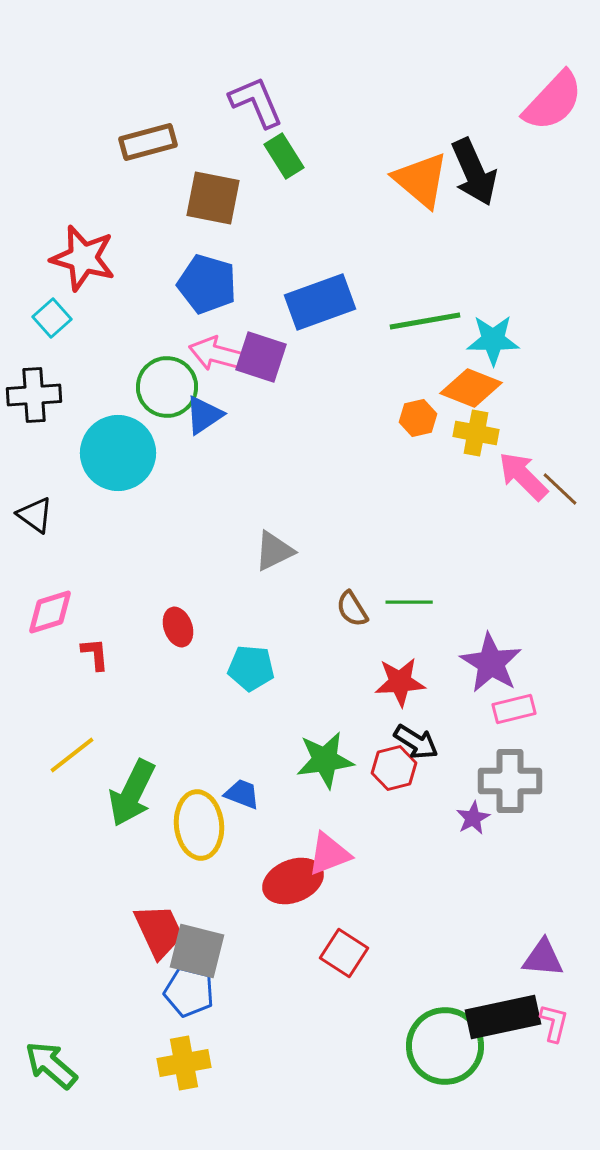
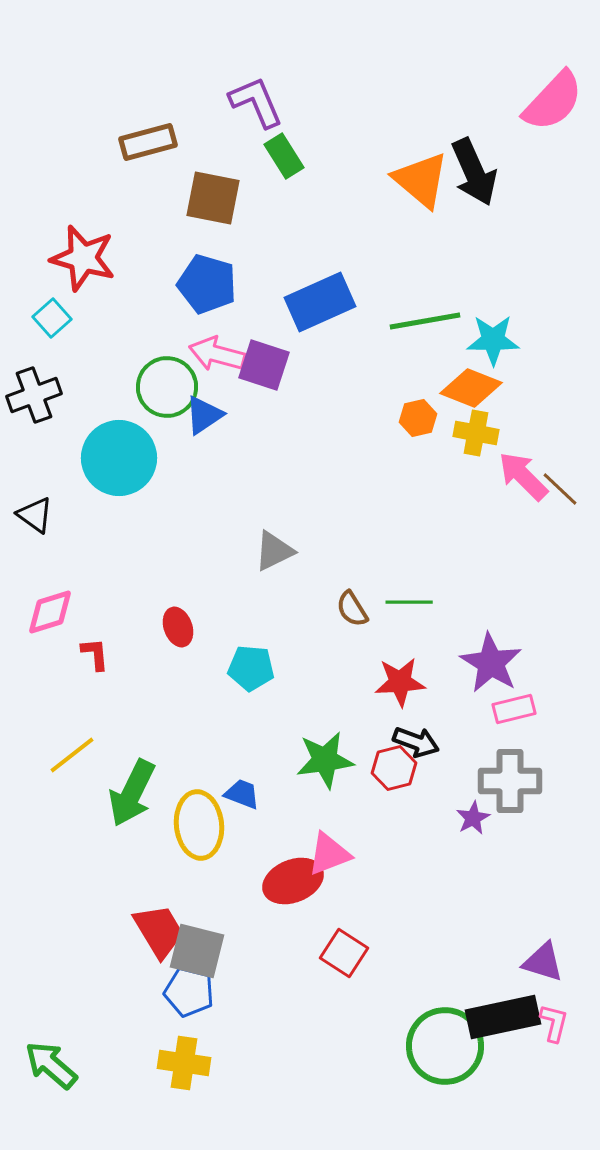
blue rectangle at (320, 302): rotated 4 degrees counterclockwise
purple square at (261, 357): moved 3 px right, 8 px down
black cross at (34, 395): rotated 16 degrees counterclockwise
cyan circle at (118, 453): moved 1 px right, 5 px down
black arrow at (416, 742): rotated 12 degrees counterclockwise
red trapezoid at (159, 931): rotated 6 degrees counterclockwise
purple triangle at (543, 958): moved 4 px down; rotated 12 degrees clockwise
yellow cross at (184, 1063): rotated 18 degrees clockwise
